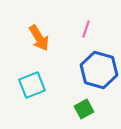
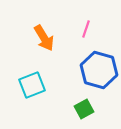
orange arrow: moved 5 px right
